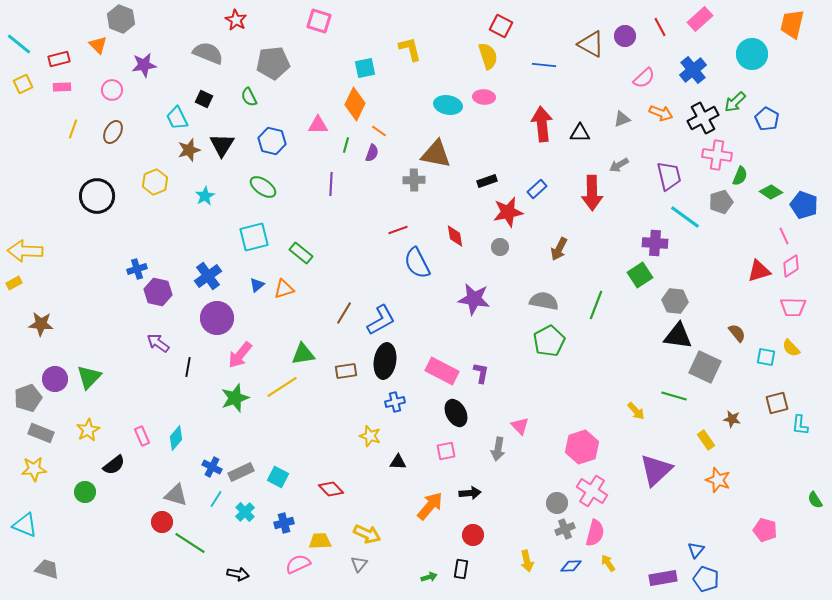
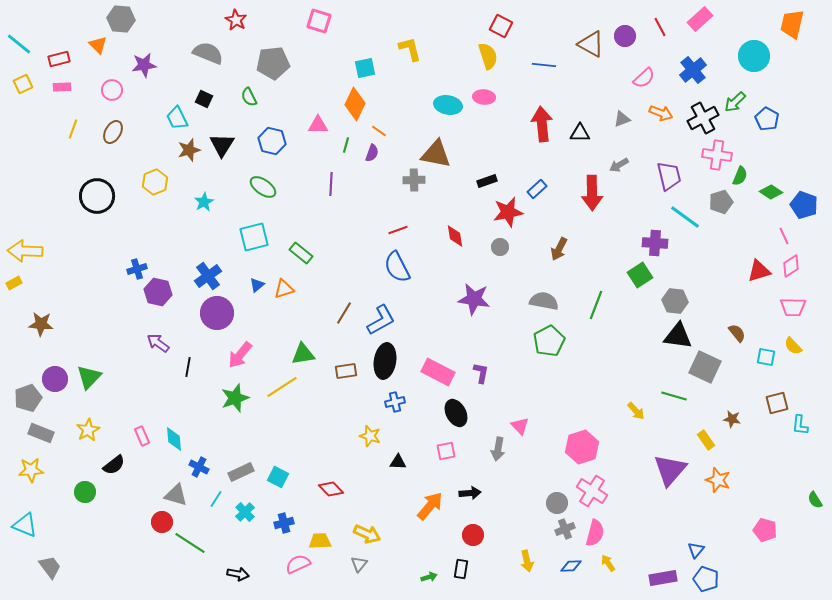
gray hexagon at (121, 19): rotated 16 degrees counterclockwise
cyan circle at (752, 54): moved 2 px right, 2 px down
cyan star at (205, 196): moved 1 px left, 6 px down
blue semicircle at (417, 263): moved 20 px left, 4 px down
purple circle at (217, 318): moved 5 px up
yellow semicircle at (791, 348): moved 2 px right, 2 px up
pink rectangle at (442, 371): moved 4 px left, 1 px down
cyan diamond at (176, 438): moved 2 px left, 1 px down; rotated 45 degrees counterclockwise
blue cross at (212, 467): moved 13 px left
yellow star at (34, 469): moved 3 px left, 1 px down
purple triangle at (656, 470): moved 14 px right; rotated 6 degrees counterclockwise
gray trapezoid at (47, 569): moved 3 px right, 2 px up; rotated 35 degrees clockwise
